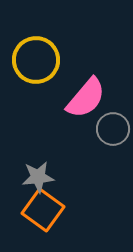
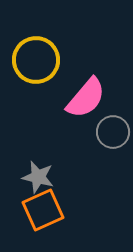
gray circle: moved 3 px down
gray star: rotated 20 degrees clockwise
orange square: rotated 30 degrees clockwise
